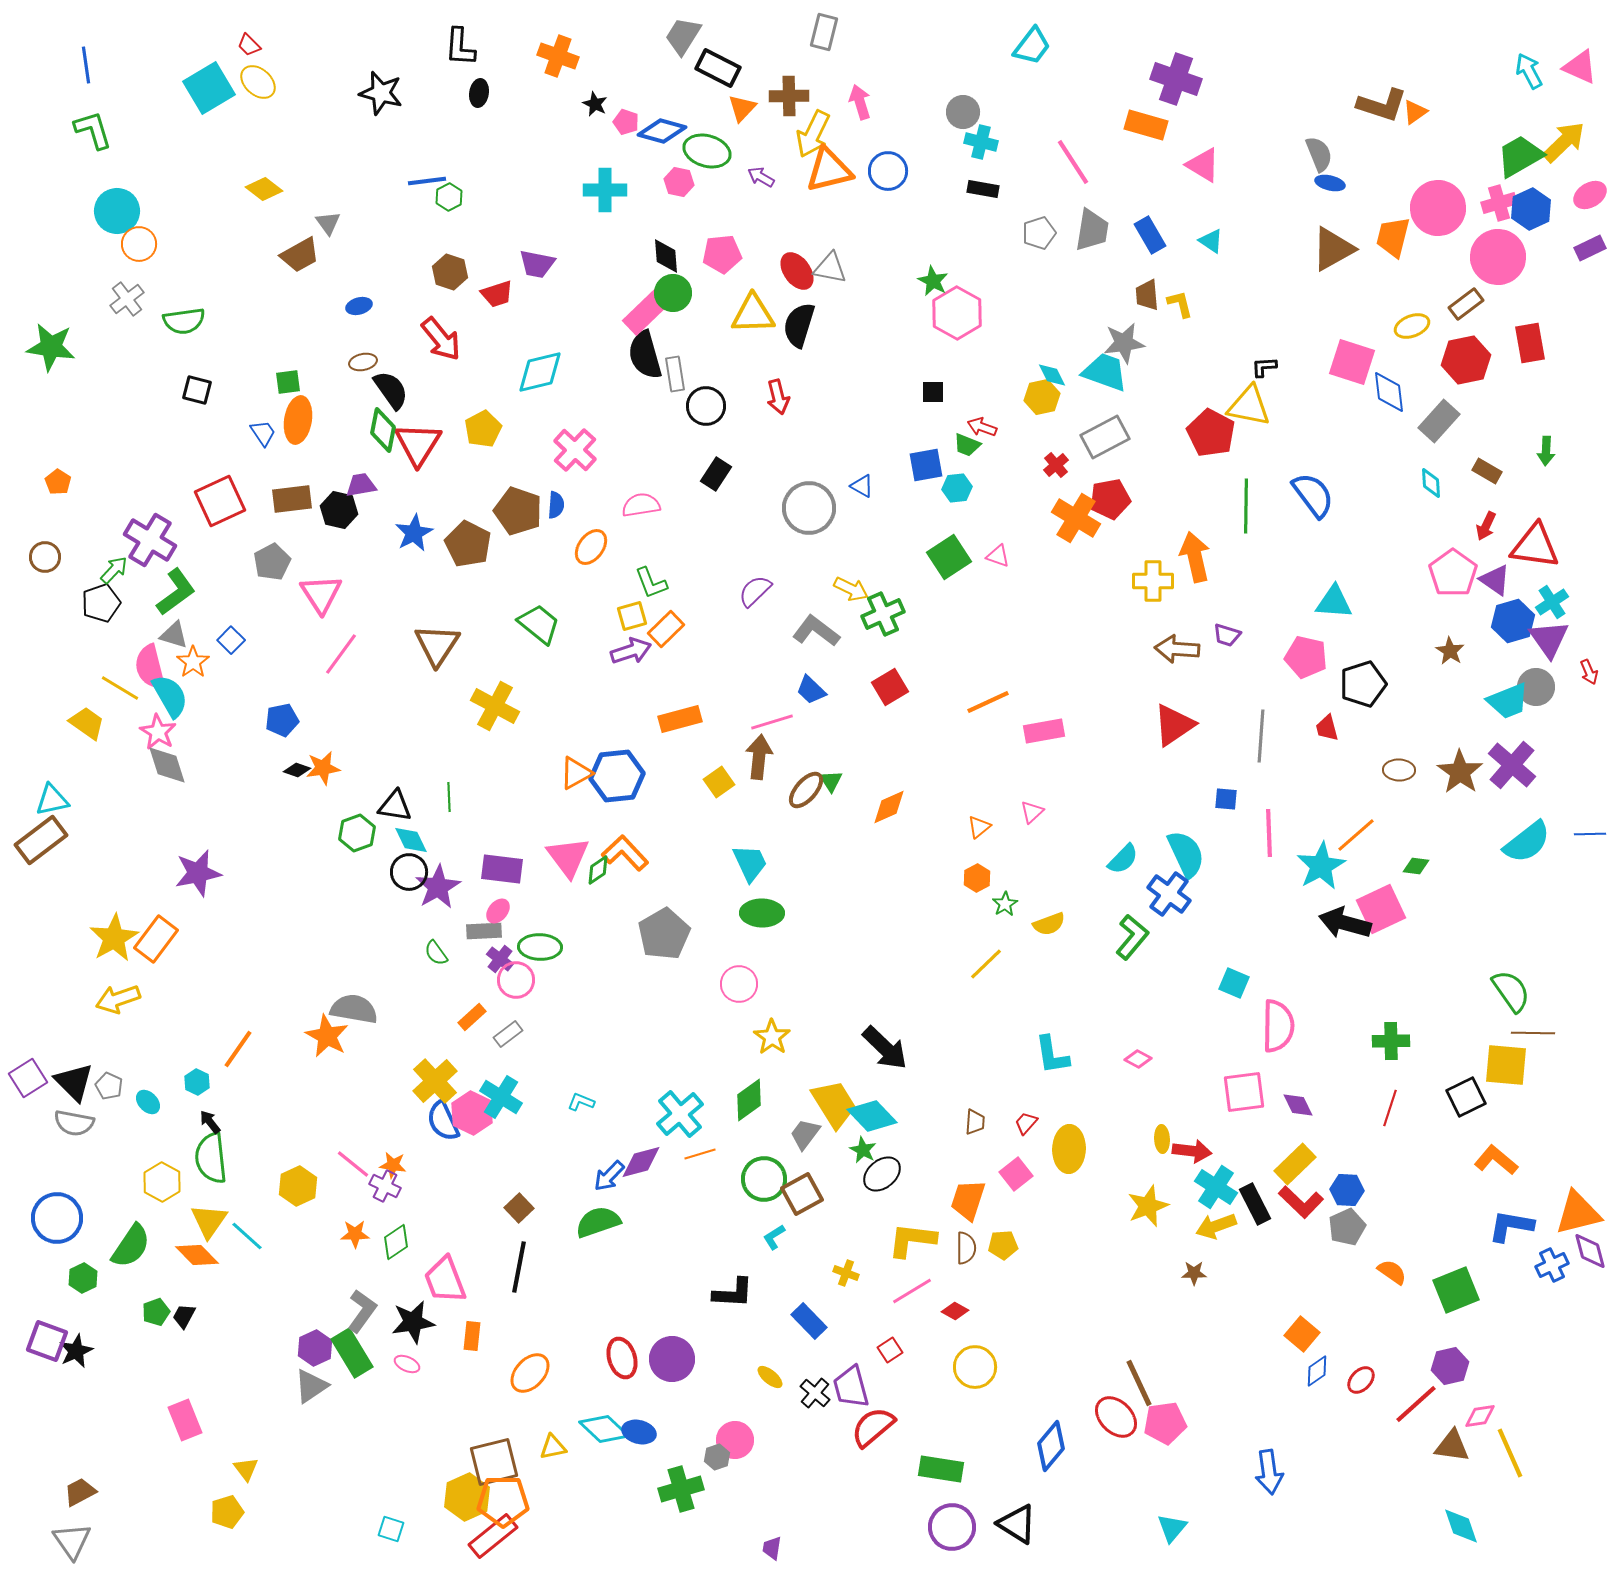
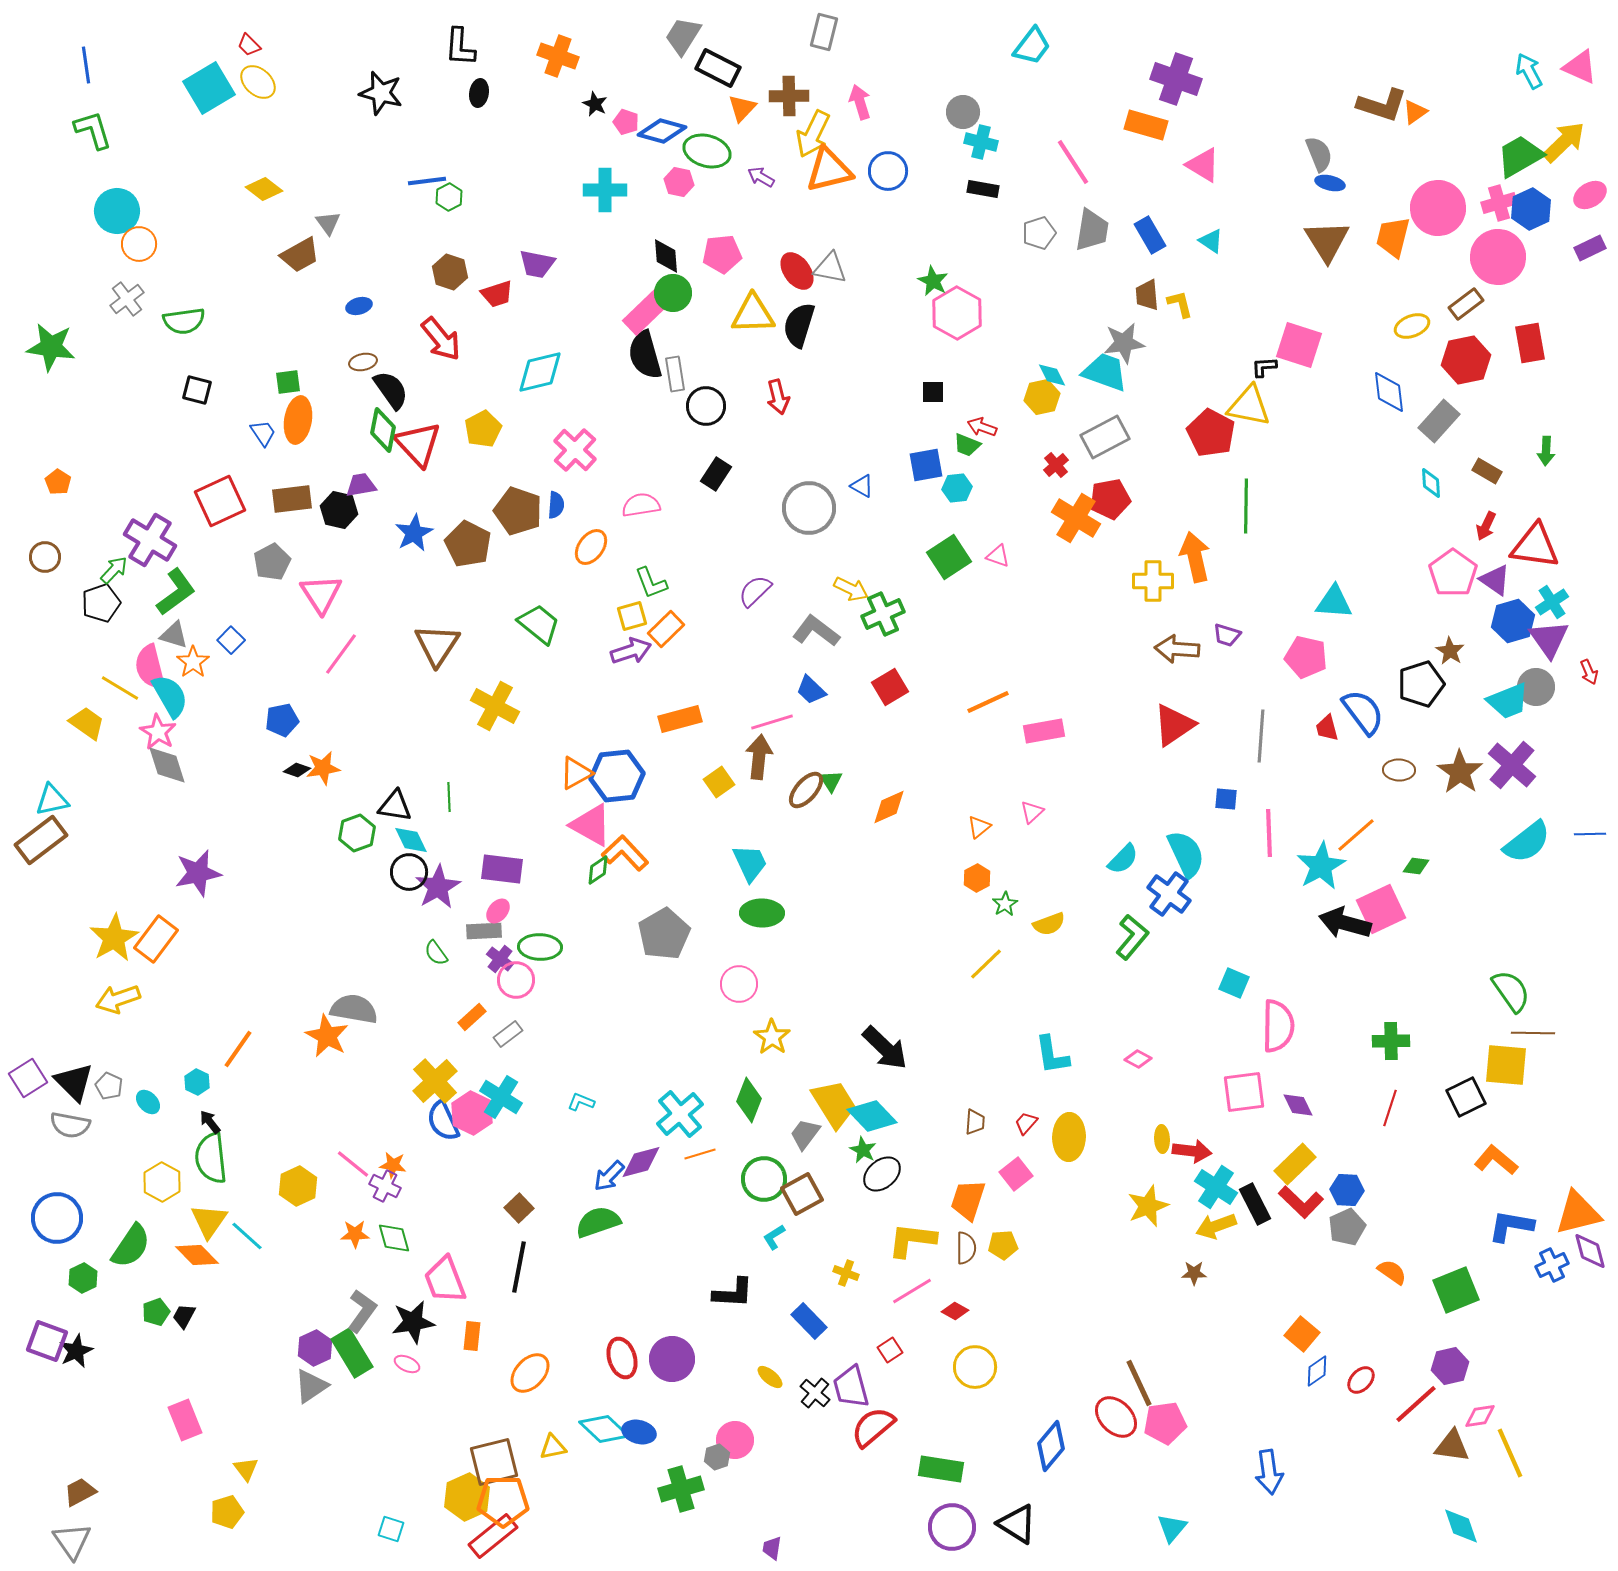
brown triangle at (1333, 249): moved 6 px left, 8 px up; rotated 33 degrees counterclockwise
pink square at (1352, 362): moved 53 px left, 17 px up
red triangle at (418, 444): rotated 15 degrees counterclockwise
blue semicircle at (1313, 495): moved 50 px right, 217 px down
black pentagon at (1363, 684): moved 58 px right
pink triangle at (568, 857): moved 23 px right, 32 px up; rotated 24 degrees counterclockwise
green diamond at (749, 1100): rotated 33 degrees counterclockwise
gray semicircle at (74, 1123): moved 4 px left, 2 px down
yellow ellipse at (1069, 1149): moved 12 px up
green diamond at (396, 1242): moved 2 px left, 4 px up; rotated 72 degrees counterclockwise
